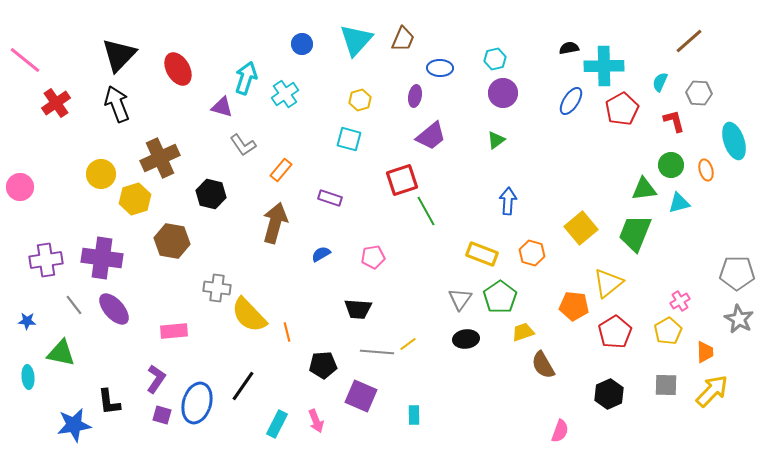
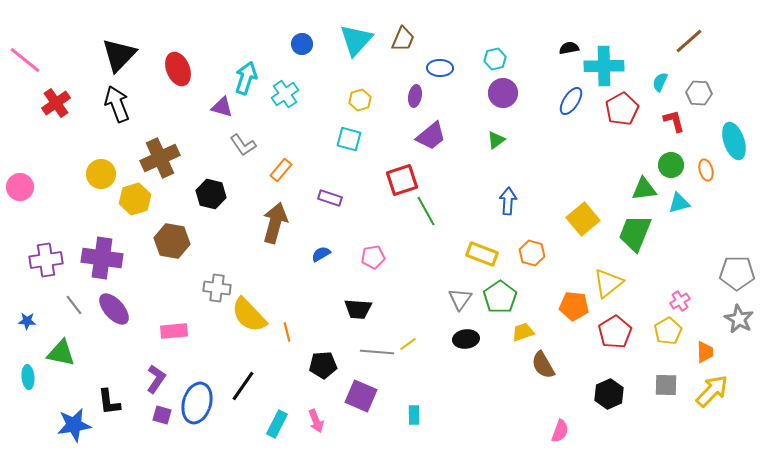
red ellipse at (178, 69): rotated 8 degrees clockwise
yellow square at (581, 228): moved 2 px right, 9 px up
